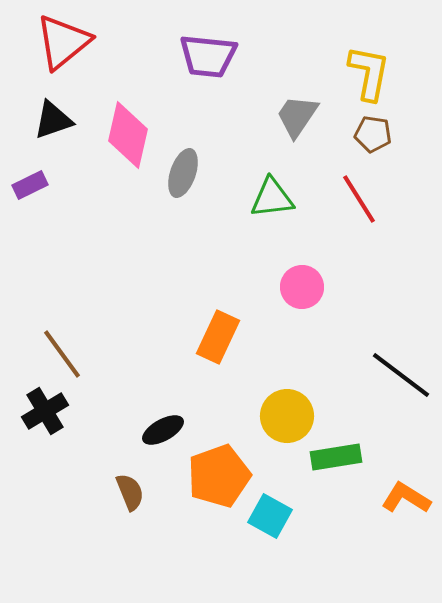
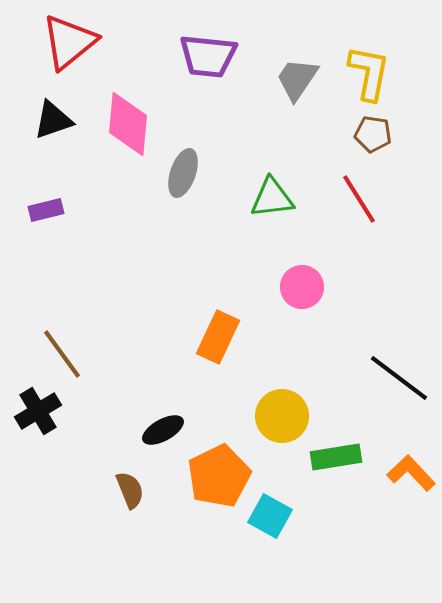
red triangle: moved 6 px right
gray trapezoid: moved 37 px up
pink diamond: moved 11 px up; rotated 8 degrees counterclockwise
purple rectangle: moved 16 px right, 25 px down; rotated 12 degrees clockwise
black line: moved 2 px left, 3 px down
black cross: moved 7 px left
yellow circle: moved 5 px left
orange pentagon: rotated 6 degrees counterclockwise
brown semicircle: moved 2 px up
orange L-shape: moved 5 px right, 25 px up; rotated 15 degrees clockwise
